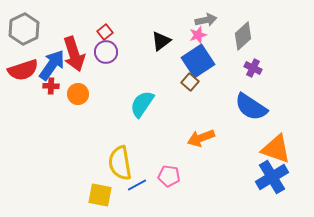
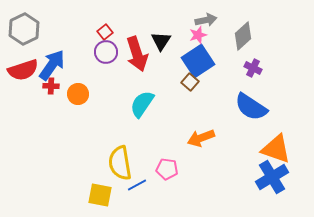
black triangle: rotated 20 degrees counterclockwise
red arrow: moved 63 px right
pink pentagon: moved 2 px left, 7 px up
